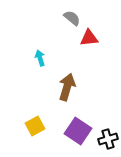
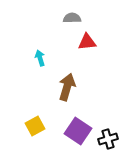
gray semicircle: rotated 42 degrees counterclockwise
red triangle: moved 2 px left, 4 px down
